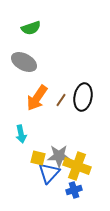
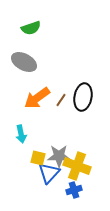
orange arrow: rotated 20 degrees clockwise
